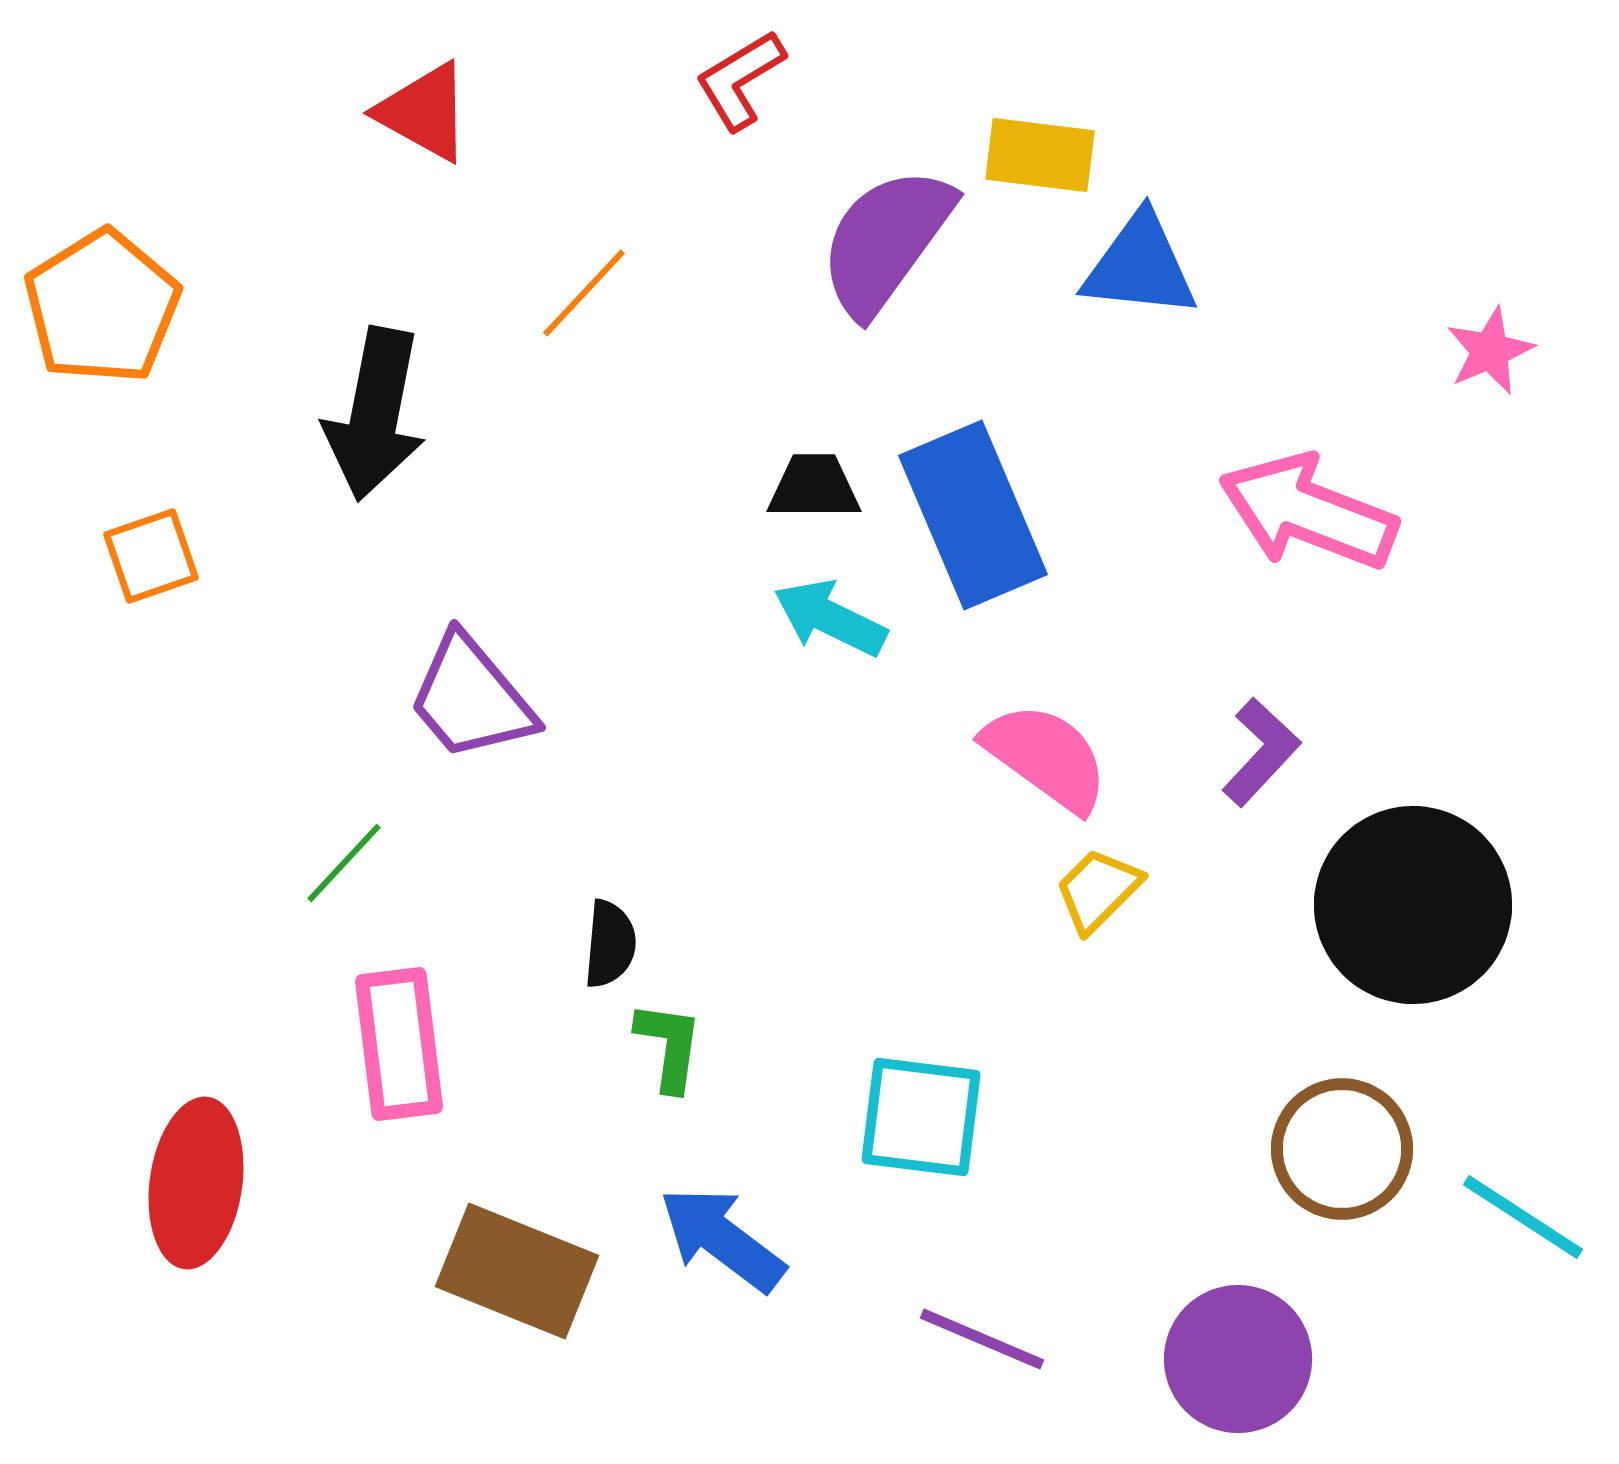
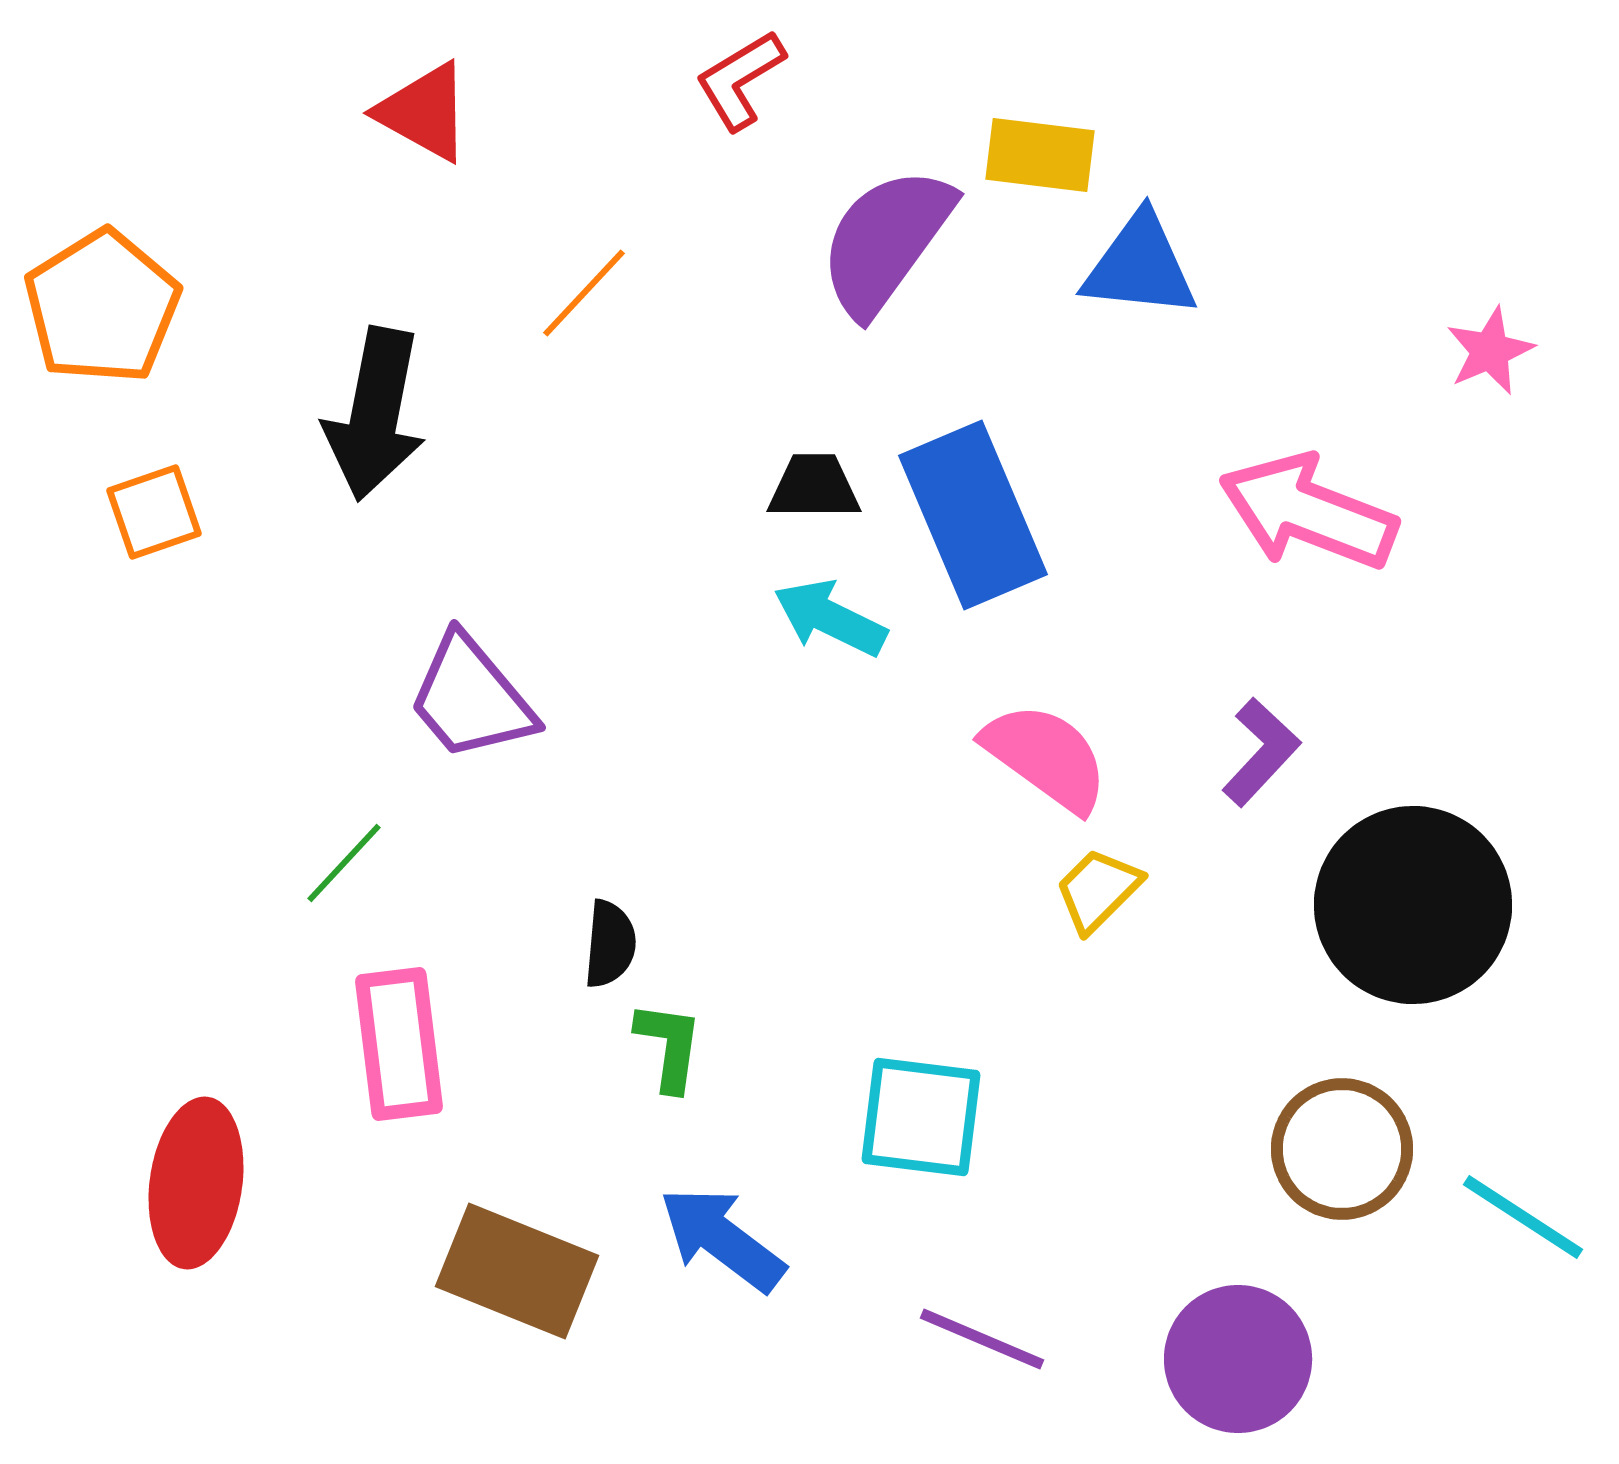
orange square: moved 3 px right, 44 px up
